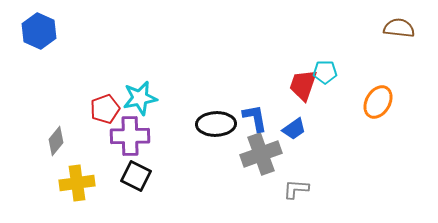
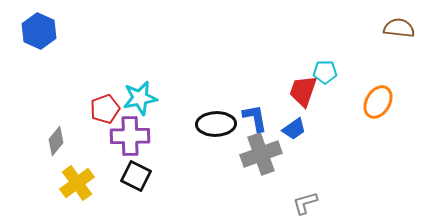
red trapezoid: moved 6 px down
yellow cross: rotated 28 degrees counterclockwise
gray L-shape: moved 9 px right, 14 px down; rotated 20 degrees counterclockwise
